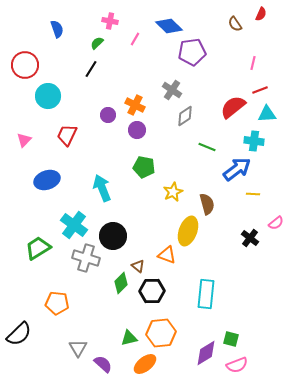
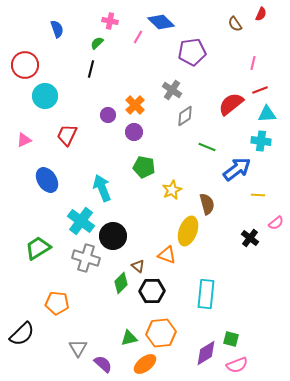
blue diamond at (169, 26): moved 8 px left, 4 px up
pink line at (135, 39): moved 3 px right, 2 px up
black line at (91, 69): rotated 18 degrees counterclockwise
cyan circle at (48, 96): moved 3 px left
orange cross at (135, 105): rotated 18 degrees clockwise
red semicircle at (233, 107): moved 2 px left, 3 px up
purple circle at (137, 130): moved 3 px left, 2 px down
pink triangle at (24, 140): rotated 21 degrees clockwise
cyan cross at (254, 141): moved 7 px right
blue ellipse at (47, 180): rotated 75 degrees clockwise
yellow star at (173, 192): moved 1 px left, 2 px up
yellow line at (253, 194): moved 5 px right, 1 px down
cyan cross at (74, 225): moved 7 px right, 4 px up
black semicircle at (19, 334): moved 3 px right
